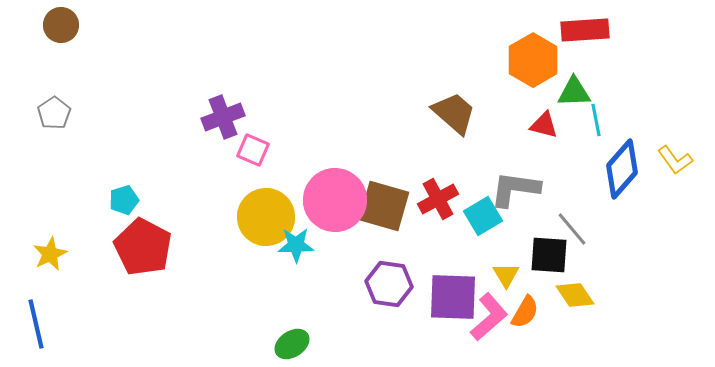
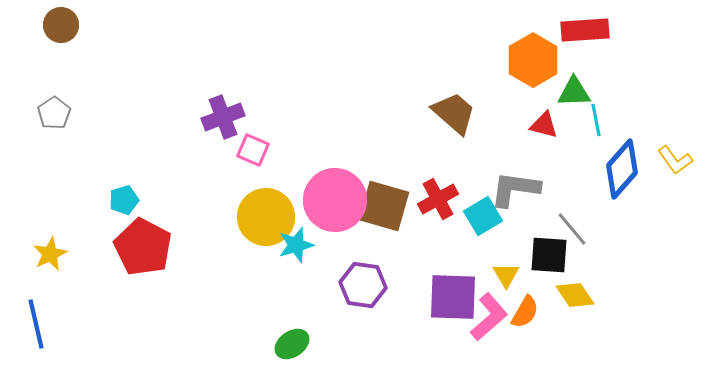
cyan star: rotated 15 degrees counterclockwise
purple hexagon: moved 26 px left, 1 px down
